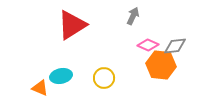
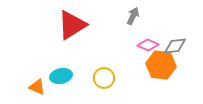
orange triangle: moved 3 px left, 1 px up
